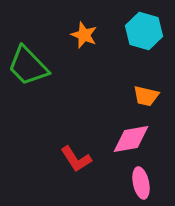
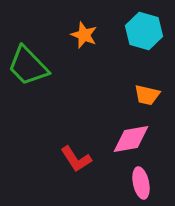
orange trapezoid: moved 1 px right, 1 px up
